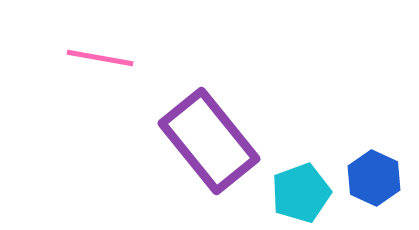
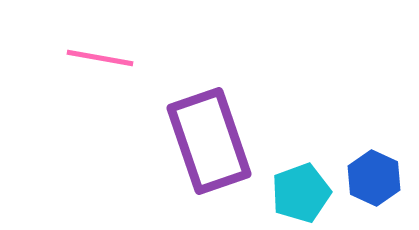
purple rectangle: rotated 20 degrees clockwise
